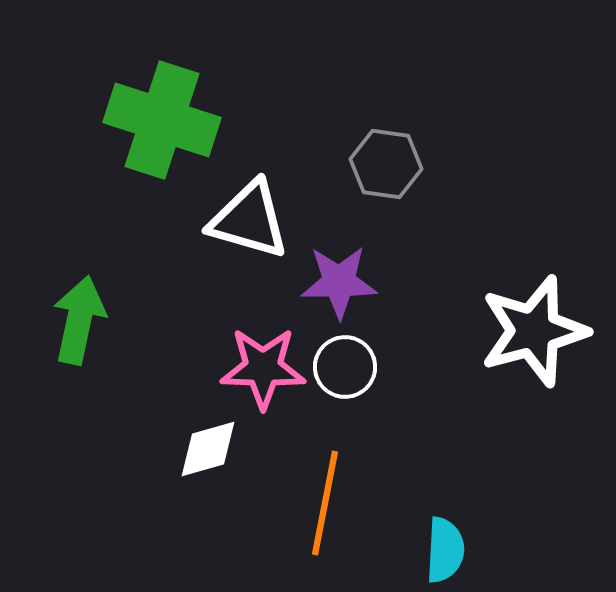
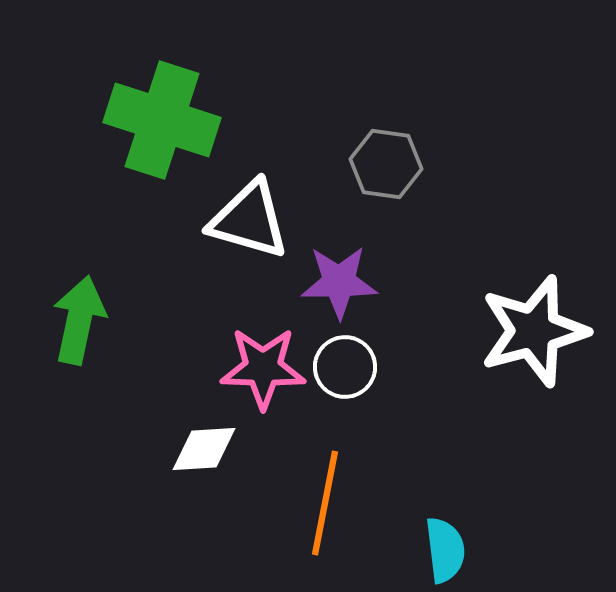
white diamond: moved 4 px left; rotated 12 degrees clockwise
cyan semicircle: rotated 10 degrees counterclockwise
